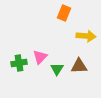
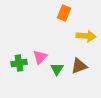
brown triangle: rotated 18 degrees counterclockwise
